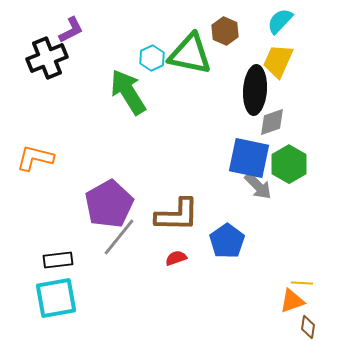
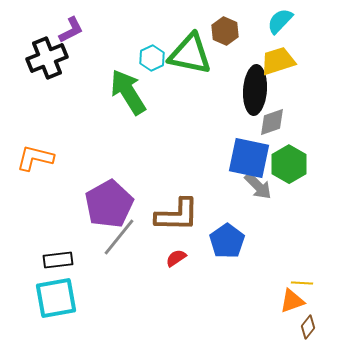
yellow trapezoid: rotated 48 degrees clockwise
red semicircle: rotated 15 degrees counterclockwise
brown diamond: rotated 30 degrees clockwise
